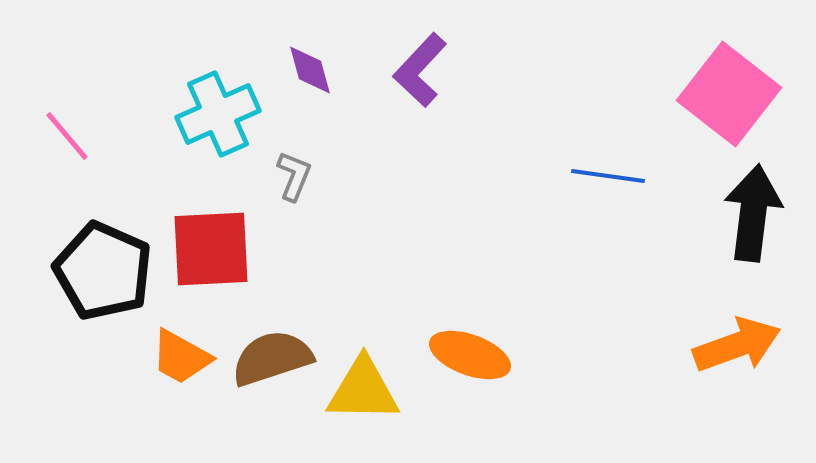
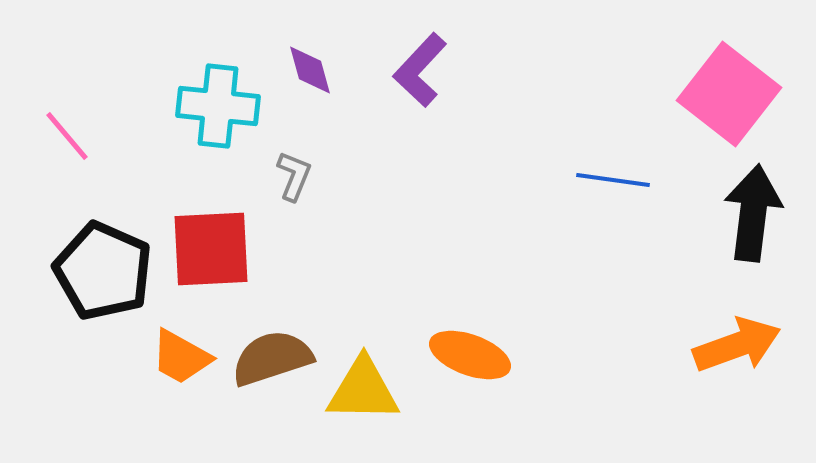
cyan cross: moved 8 px up; rotated 30 degrees clockwise
blue line: moved 5 px right, 4 px down
